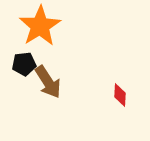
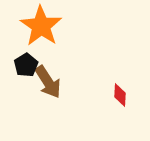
orange star: moved 1 px right; rotated 6 degrees counterclockwise
black pentagon: moved 2 px right, 1 px down; rotated 25 degrees counterclockwise
